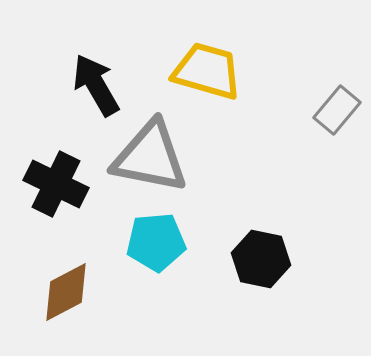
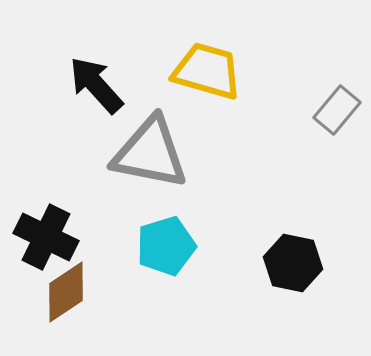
black arrow: rotated 12 degrees counterclockwise
gray triangle: moved 4 px up
black cross: moved 10 px left, 53 px down
cyan pentagon: moved 10 px right, 4 px down; rotated 12 degrees counterclockwise
black hexagon: moved 32 px right, 4 px down
brown diamond: rotated 6 degrees counterclockwise
